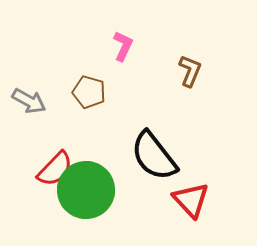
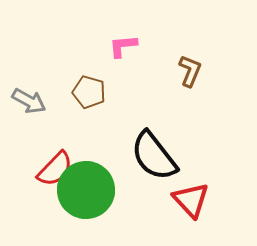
pink L-shape: rotated 120 degrees counterclockwise
